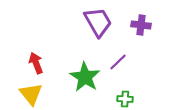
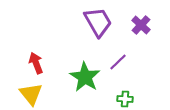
purple cross: rotated 36 degrees clockwise
